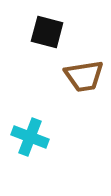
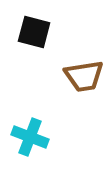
black square: moved 13 px left
